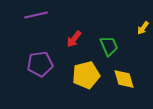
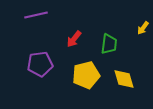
green trapezoid: moved 2 px up; rotated 30 degrees clockwise
